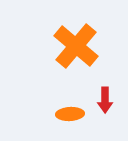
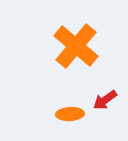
red arrow: rotated 55 degrees clockwise
